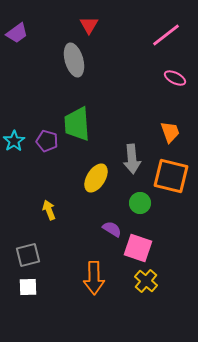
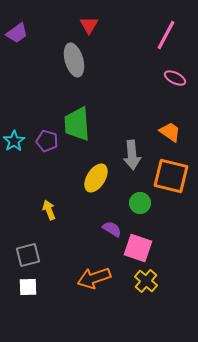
pink line: rotated 24 degrees counterclockwise
orange trapezoid: rotated 35 degrees counterclockwise
gray arrow: moved 4 px up
orange arrow: rotated 72 degrees clockwise
